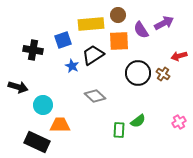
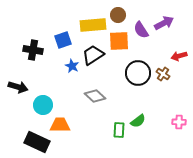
yellow rectangle: moved 2 px right, 1 px down
pink cross: rotated 32 degrees clockwise
